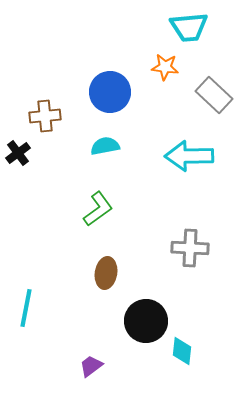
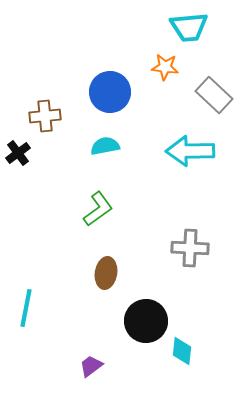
cyan arrow: moved 1 px right, 5 px up
